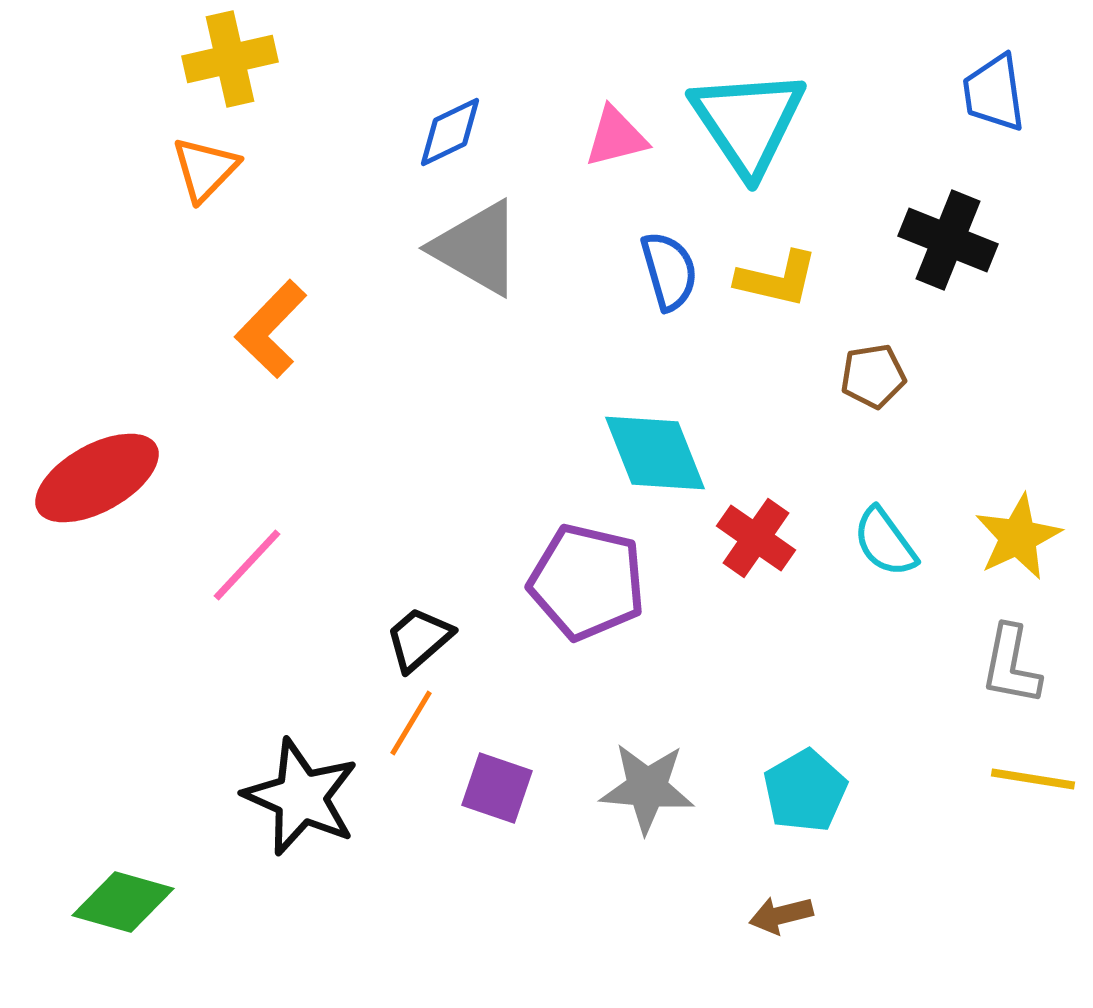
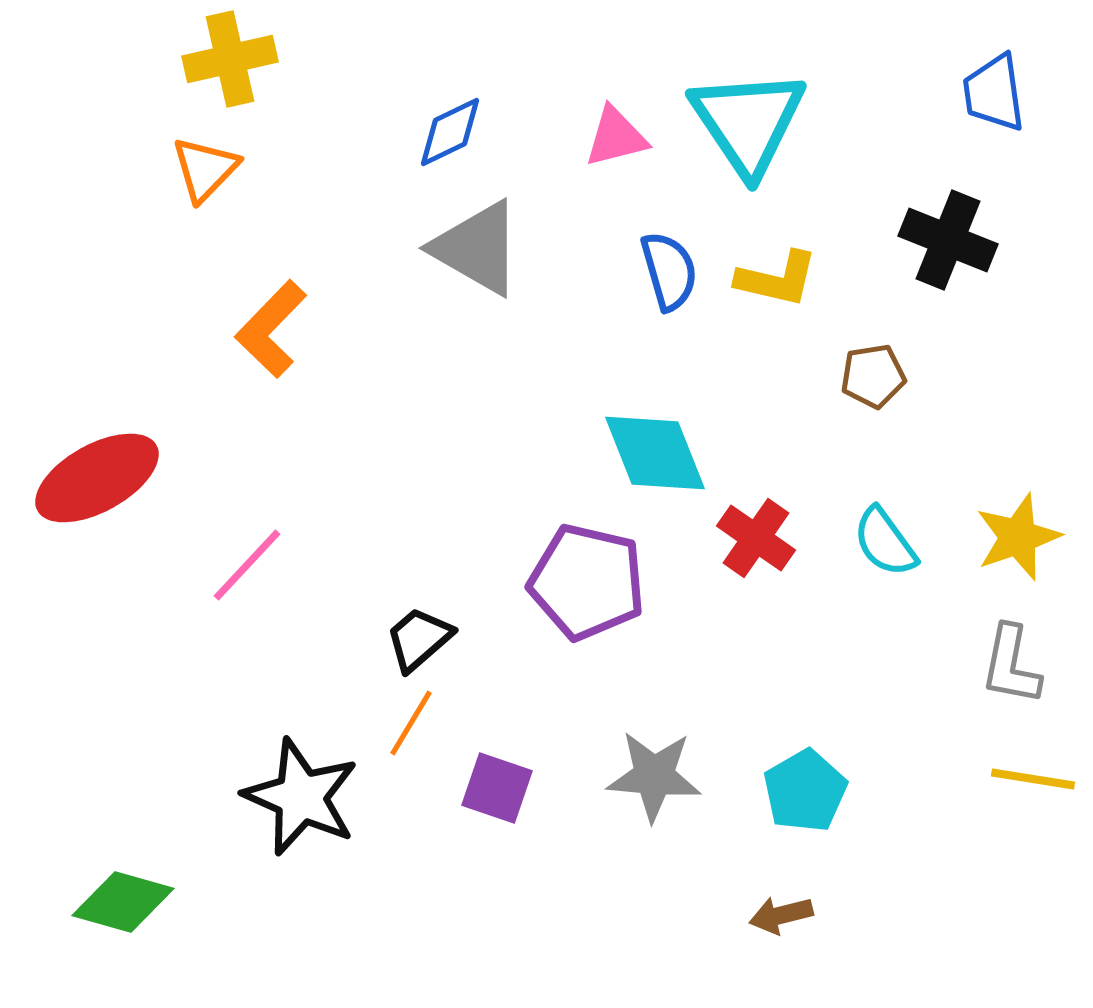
yellow star: rotated 6 degrees clockwise
gray star: moved 7 px right, 12 px up
